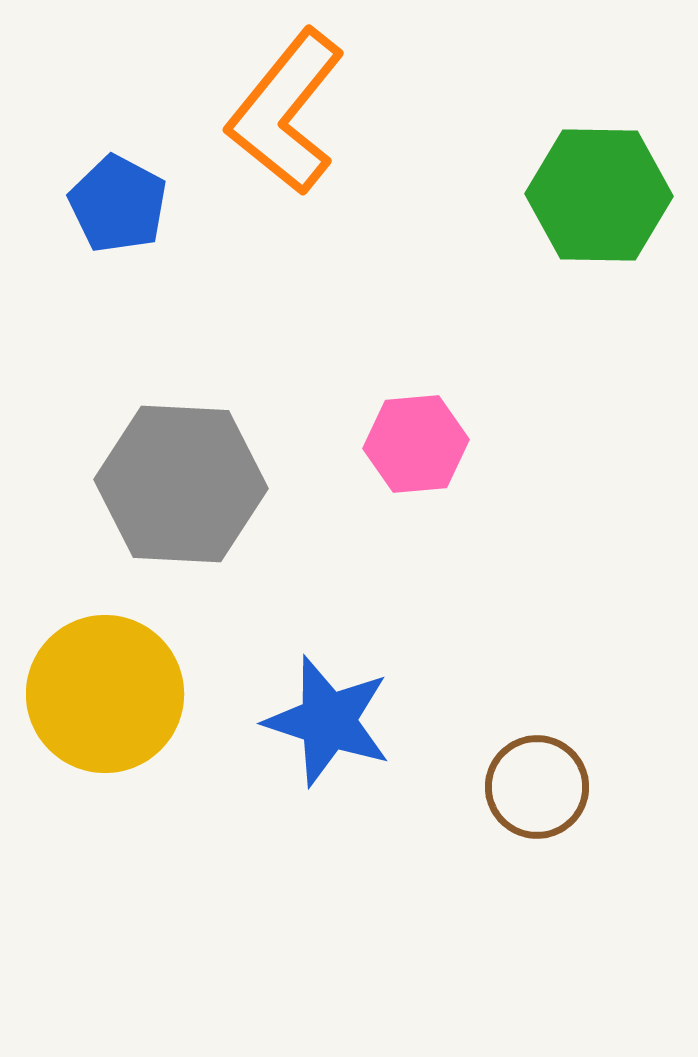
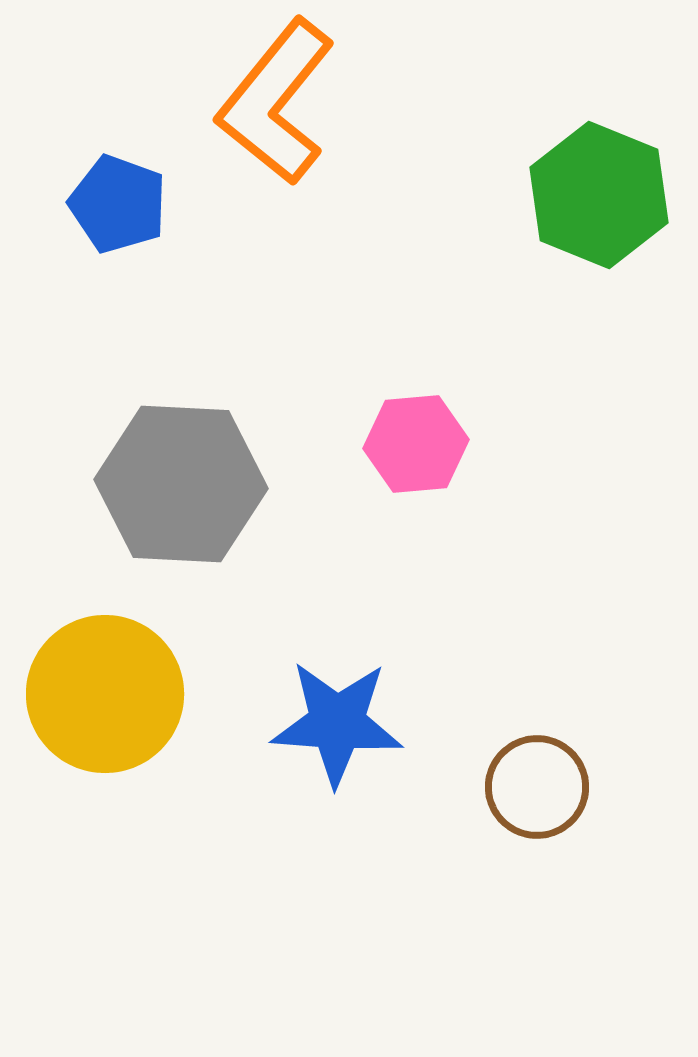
orange L-shape: moved 10 px left, 10 px up
green hexagon: rotated 21 degrees clockwise
blue pentagon: rotated 8 degrees counterclockwise
blue star: moved 9 px right, 2 px down; rotated 14 degrees counterclockwise
